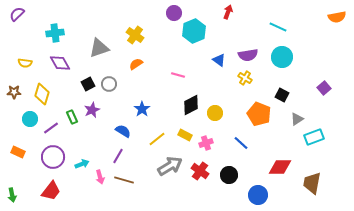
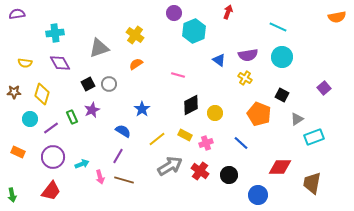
purple semicircle at (17, 14): rotated 35 degrees clockwise
